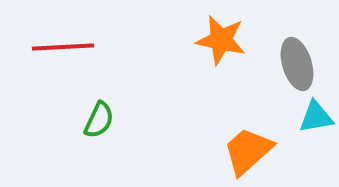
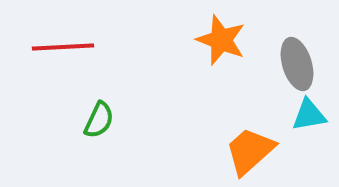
orange star: rotated 9 degrees clockwise
cyan triangle: moved 7 px left, 2 px up
orange trapezoid: moved 2 px right
